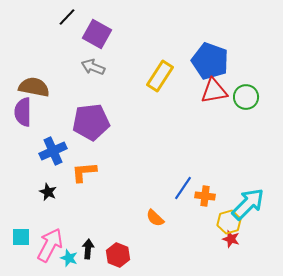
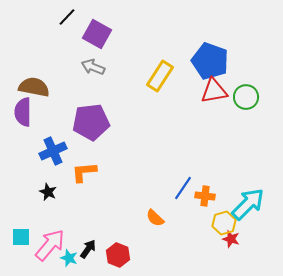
yellow hexagon: moved 5 px left, 1 px down
pink arrow: rotated 12 degrees clockwise
black arrow: rotated 30 degrees clockwise
